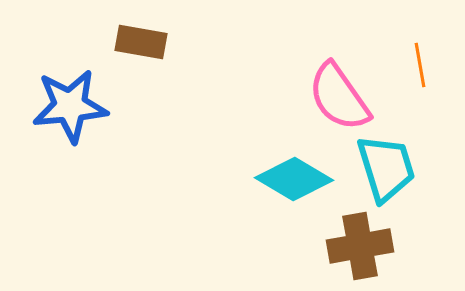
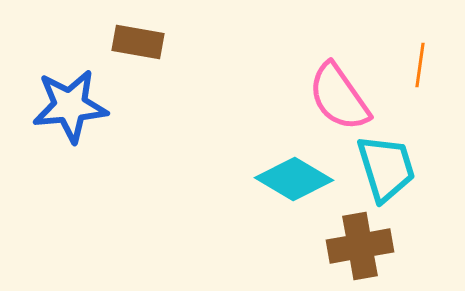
brown rectangle: moved 3 px left
orange line: rotated 18 degrees clockwise
